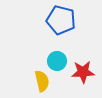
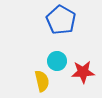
blue pentagon: rotated 16 degrees clockwise
